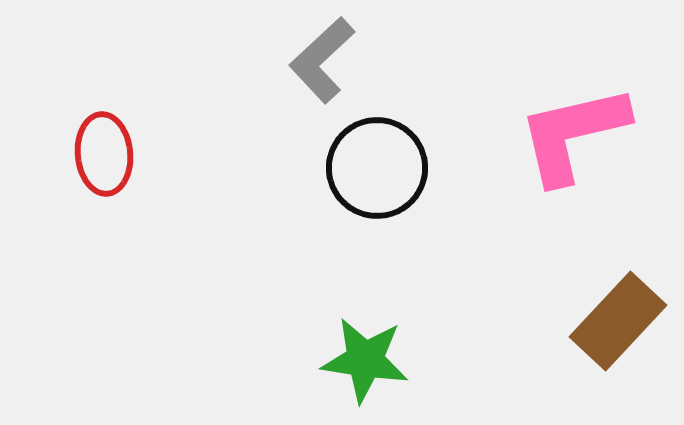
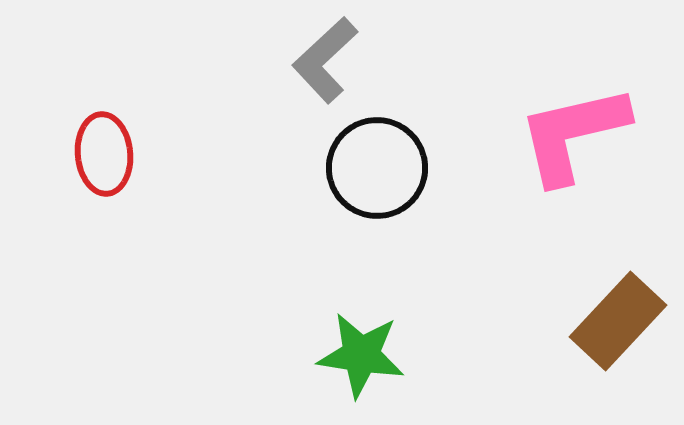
gray L-shape: moved 3 px right
green star: moved 4 px left, 5 px up
